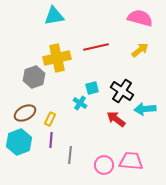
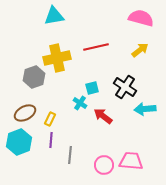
pink semicircle: moved 1 px right
black cross: moved 3 px right, 4 px up
red arrow: moved 13 px left, 3 px up
